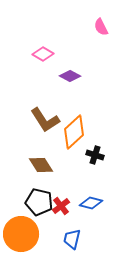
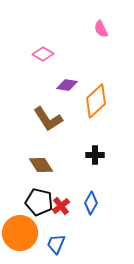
pink semicircle: moved 2 px down
purple diamond: moved 3 px left, 9 px down; rotated 20 degrees counterclockwise
brown L-shape: moved 3 px right, 1 px up
orange diamond: moved 22 px right, 31 px up
black cross: rotated 18 degrees counterclockwise
blue diamond: rotated 75 degrees counterclockwise
orange circle: moved 1 px left, 1 px up
blue trapezoid: moved 16 px left, 5 px down; rotated 10 degrees clockwise
